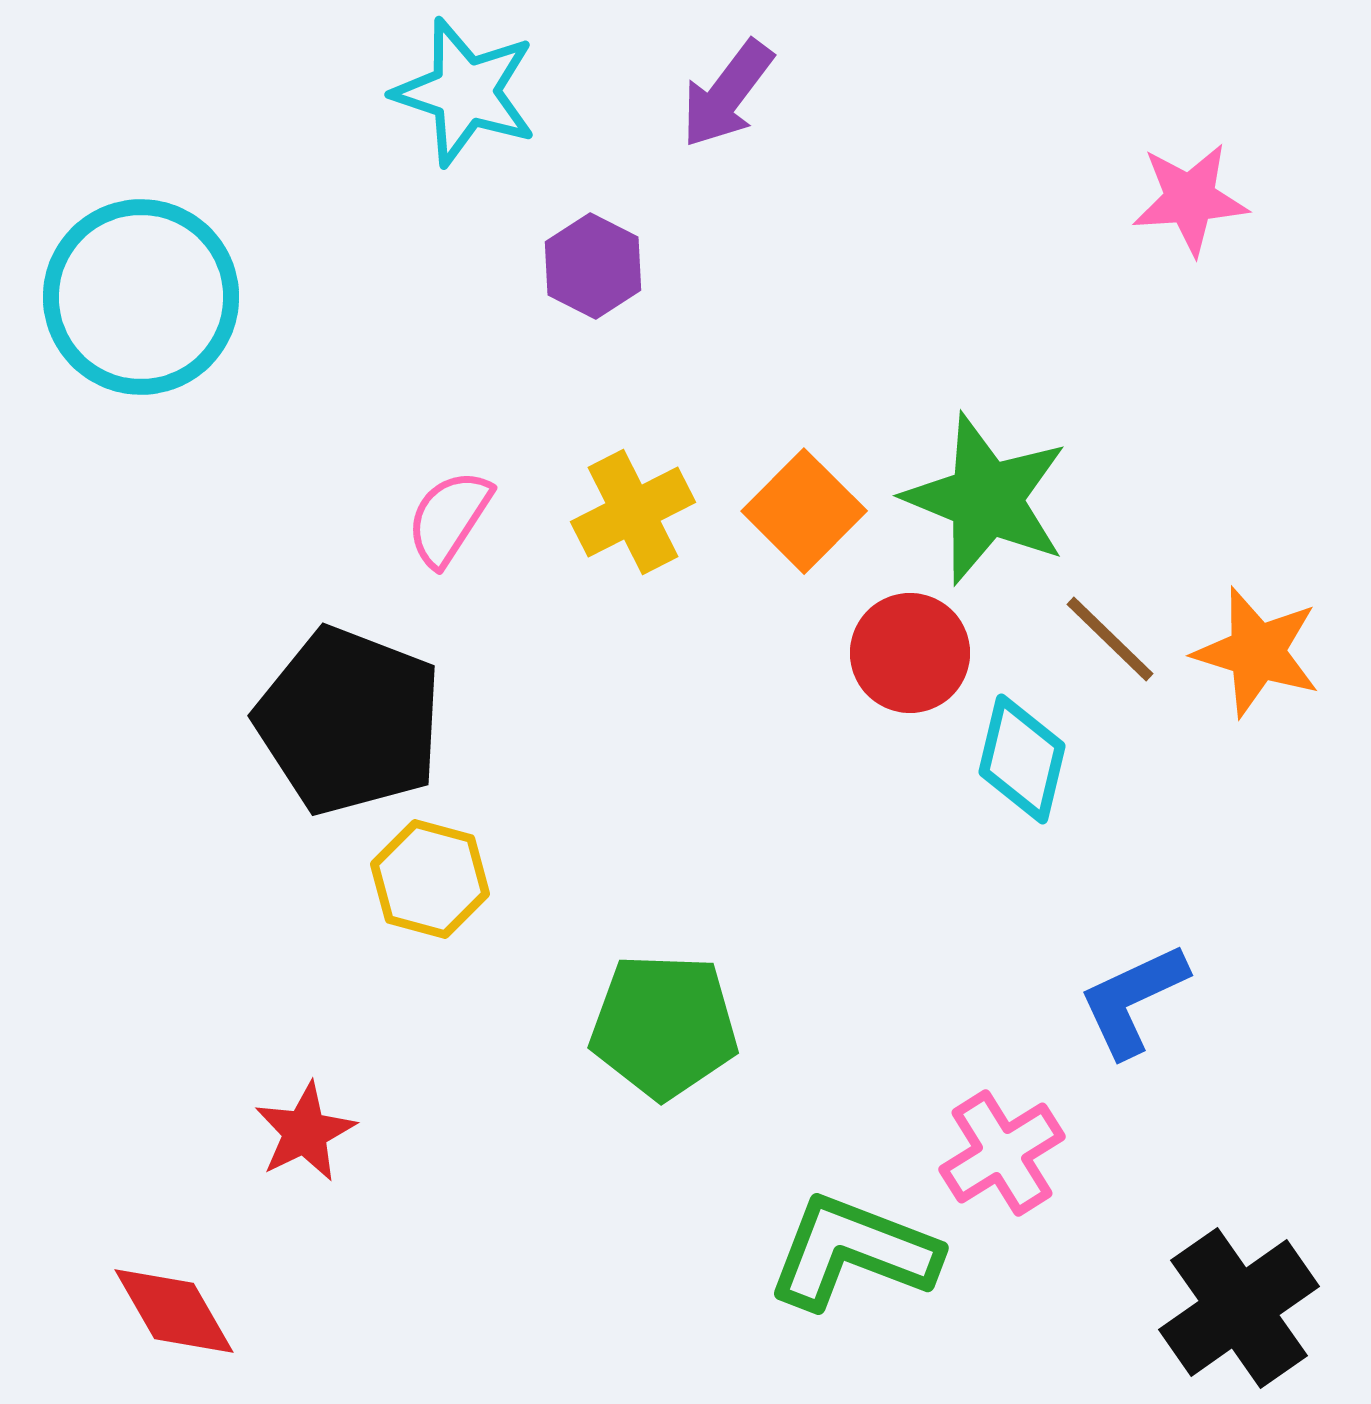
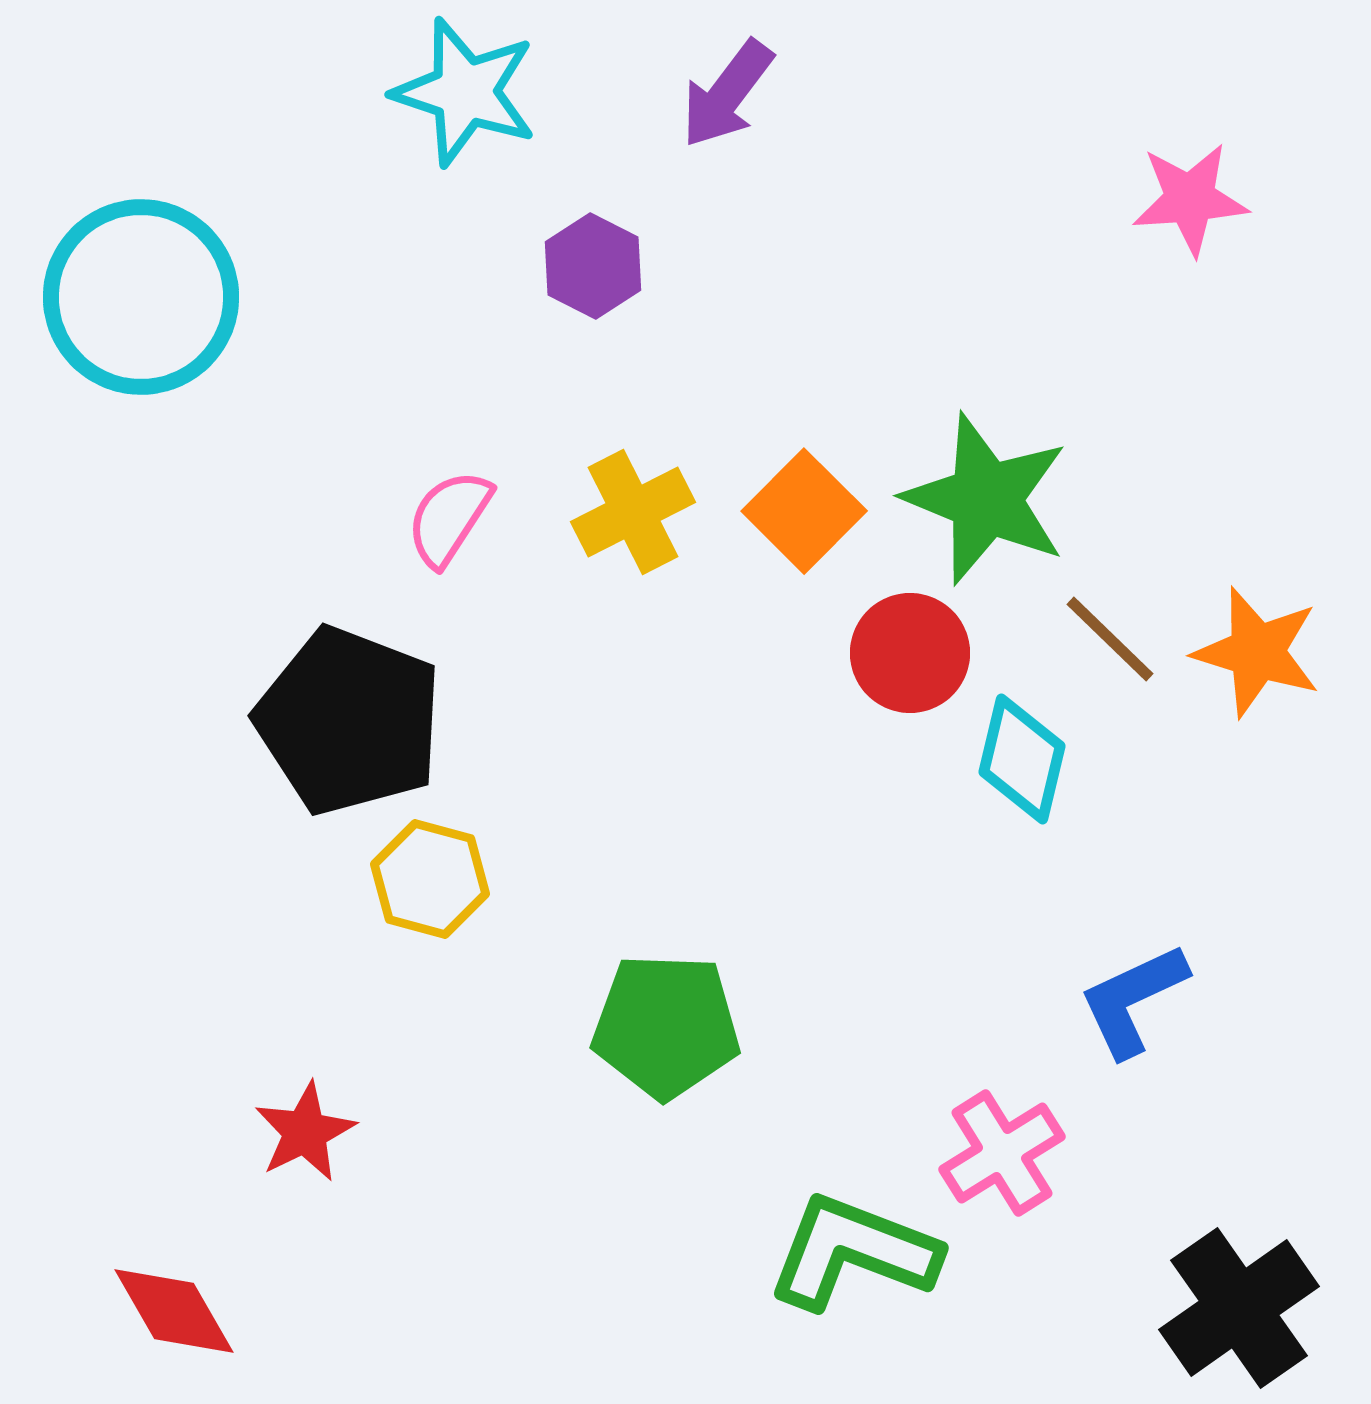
green pentagon: moved 2 px right
